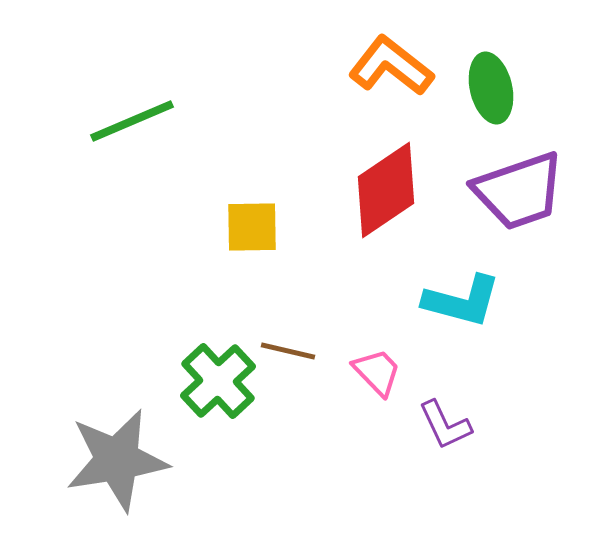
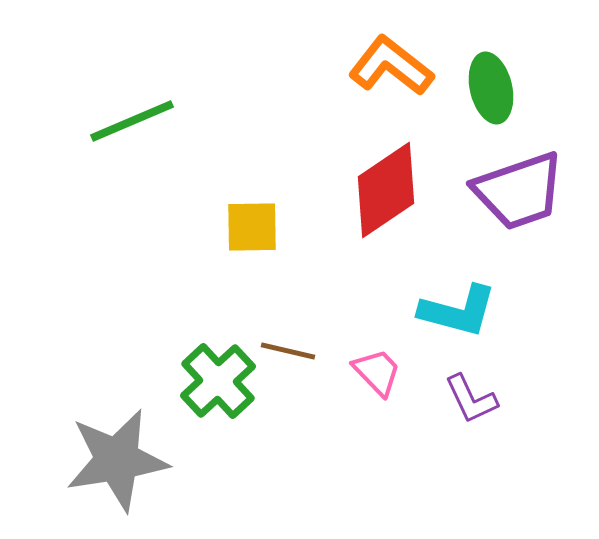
cyan L-shape: moved 4 px left, 10 px down
purple L-shape: moved 26 px right, 26 px up
